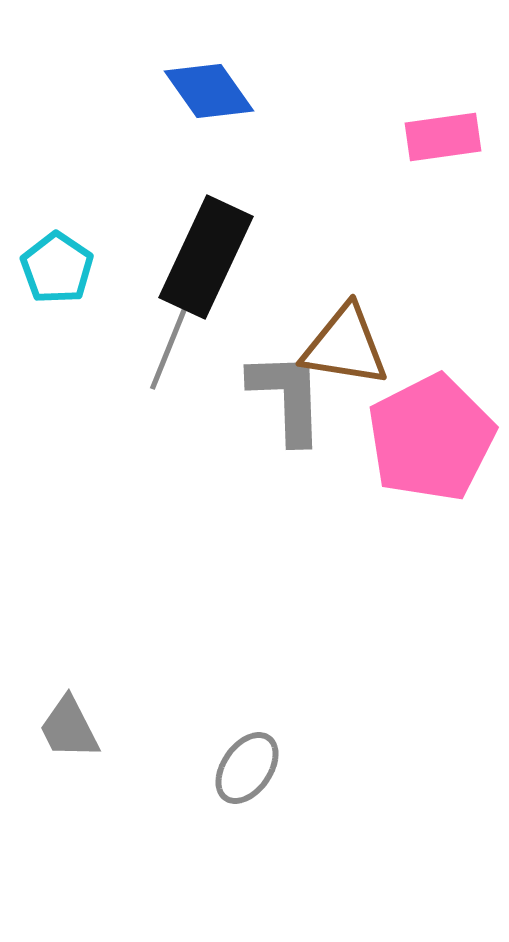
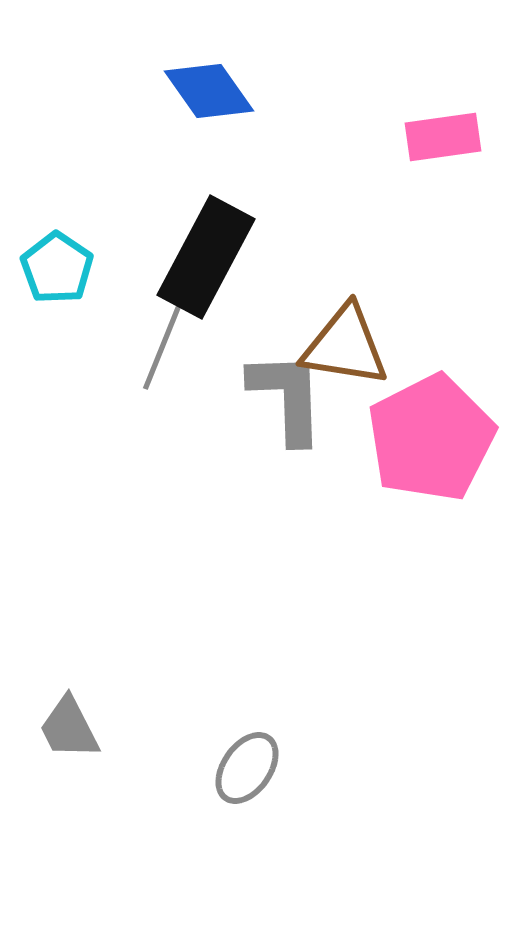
black rectangle: rotated 3 degrees clockwise
gray line: moved 7 px left
